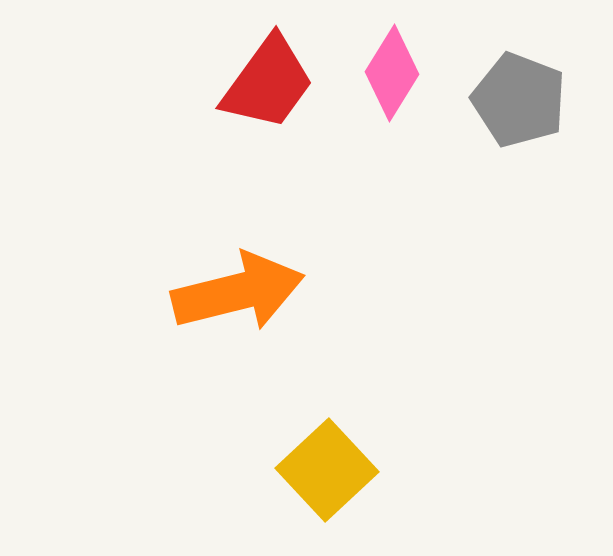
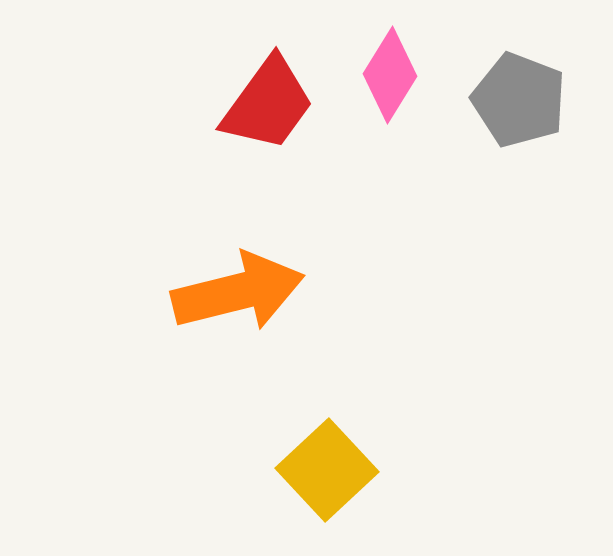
pink diamond: moved 2 px left, 2 px down
red trapezoid: moved 21 px down
